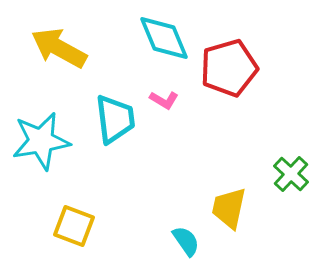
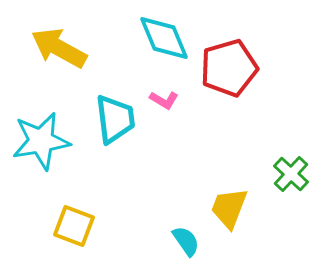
yellow trapezoid: rotated 9 degrees clockwise
